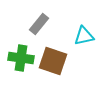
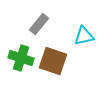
green cross: rotated 10 degrees clockwise
